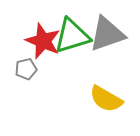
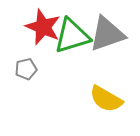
red star: moved 14 px up
